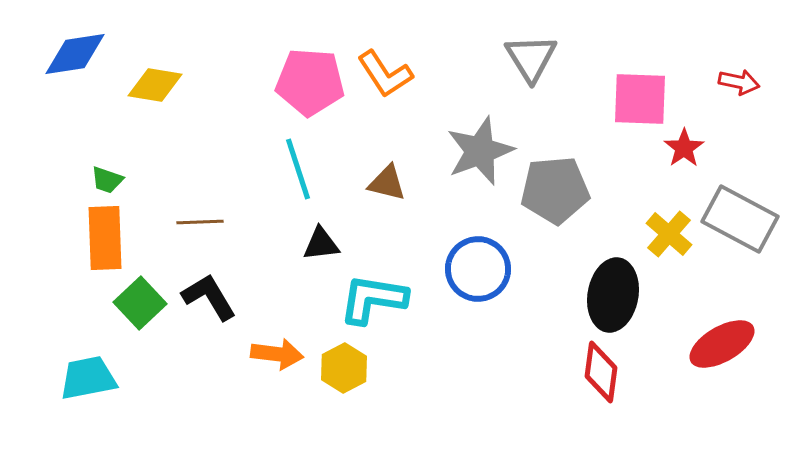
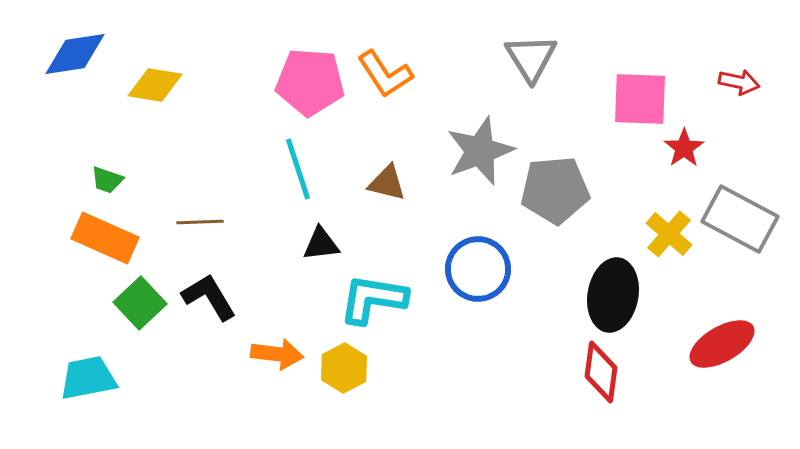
orange rectangle: rotated 64 degrees counterclockwise
